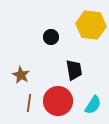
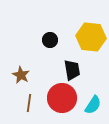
yellow hexagon: moved 12 px down
black circle: moved 1 px left, 3 px down
black trapezoid: moved 2 px left
red circle: moved 4 px right, 3 px up
